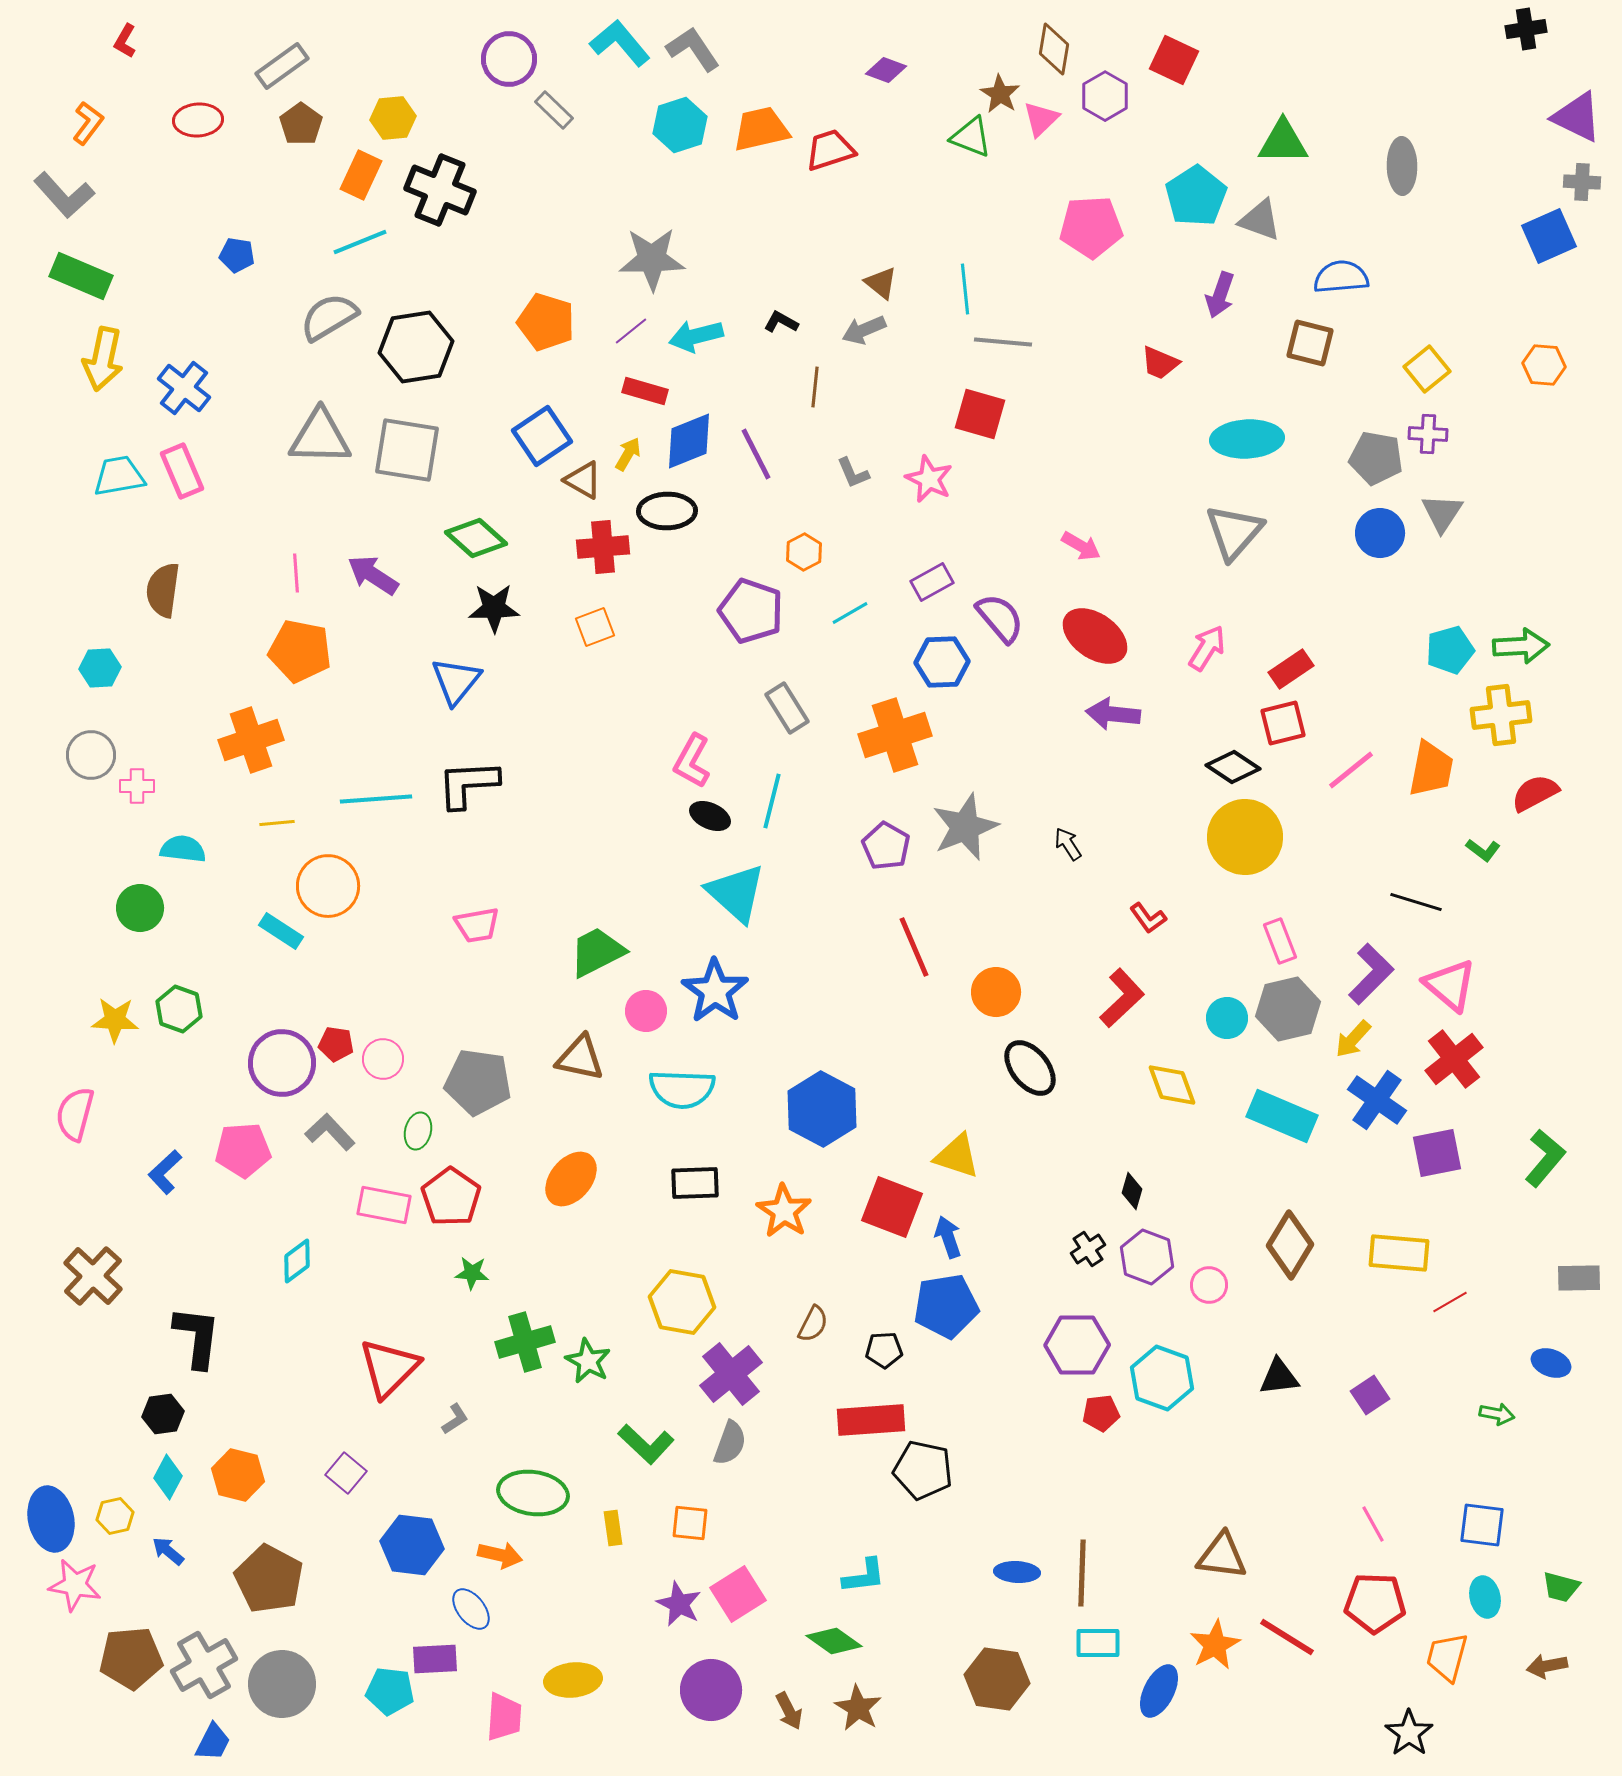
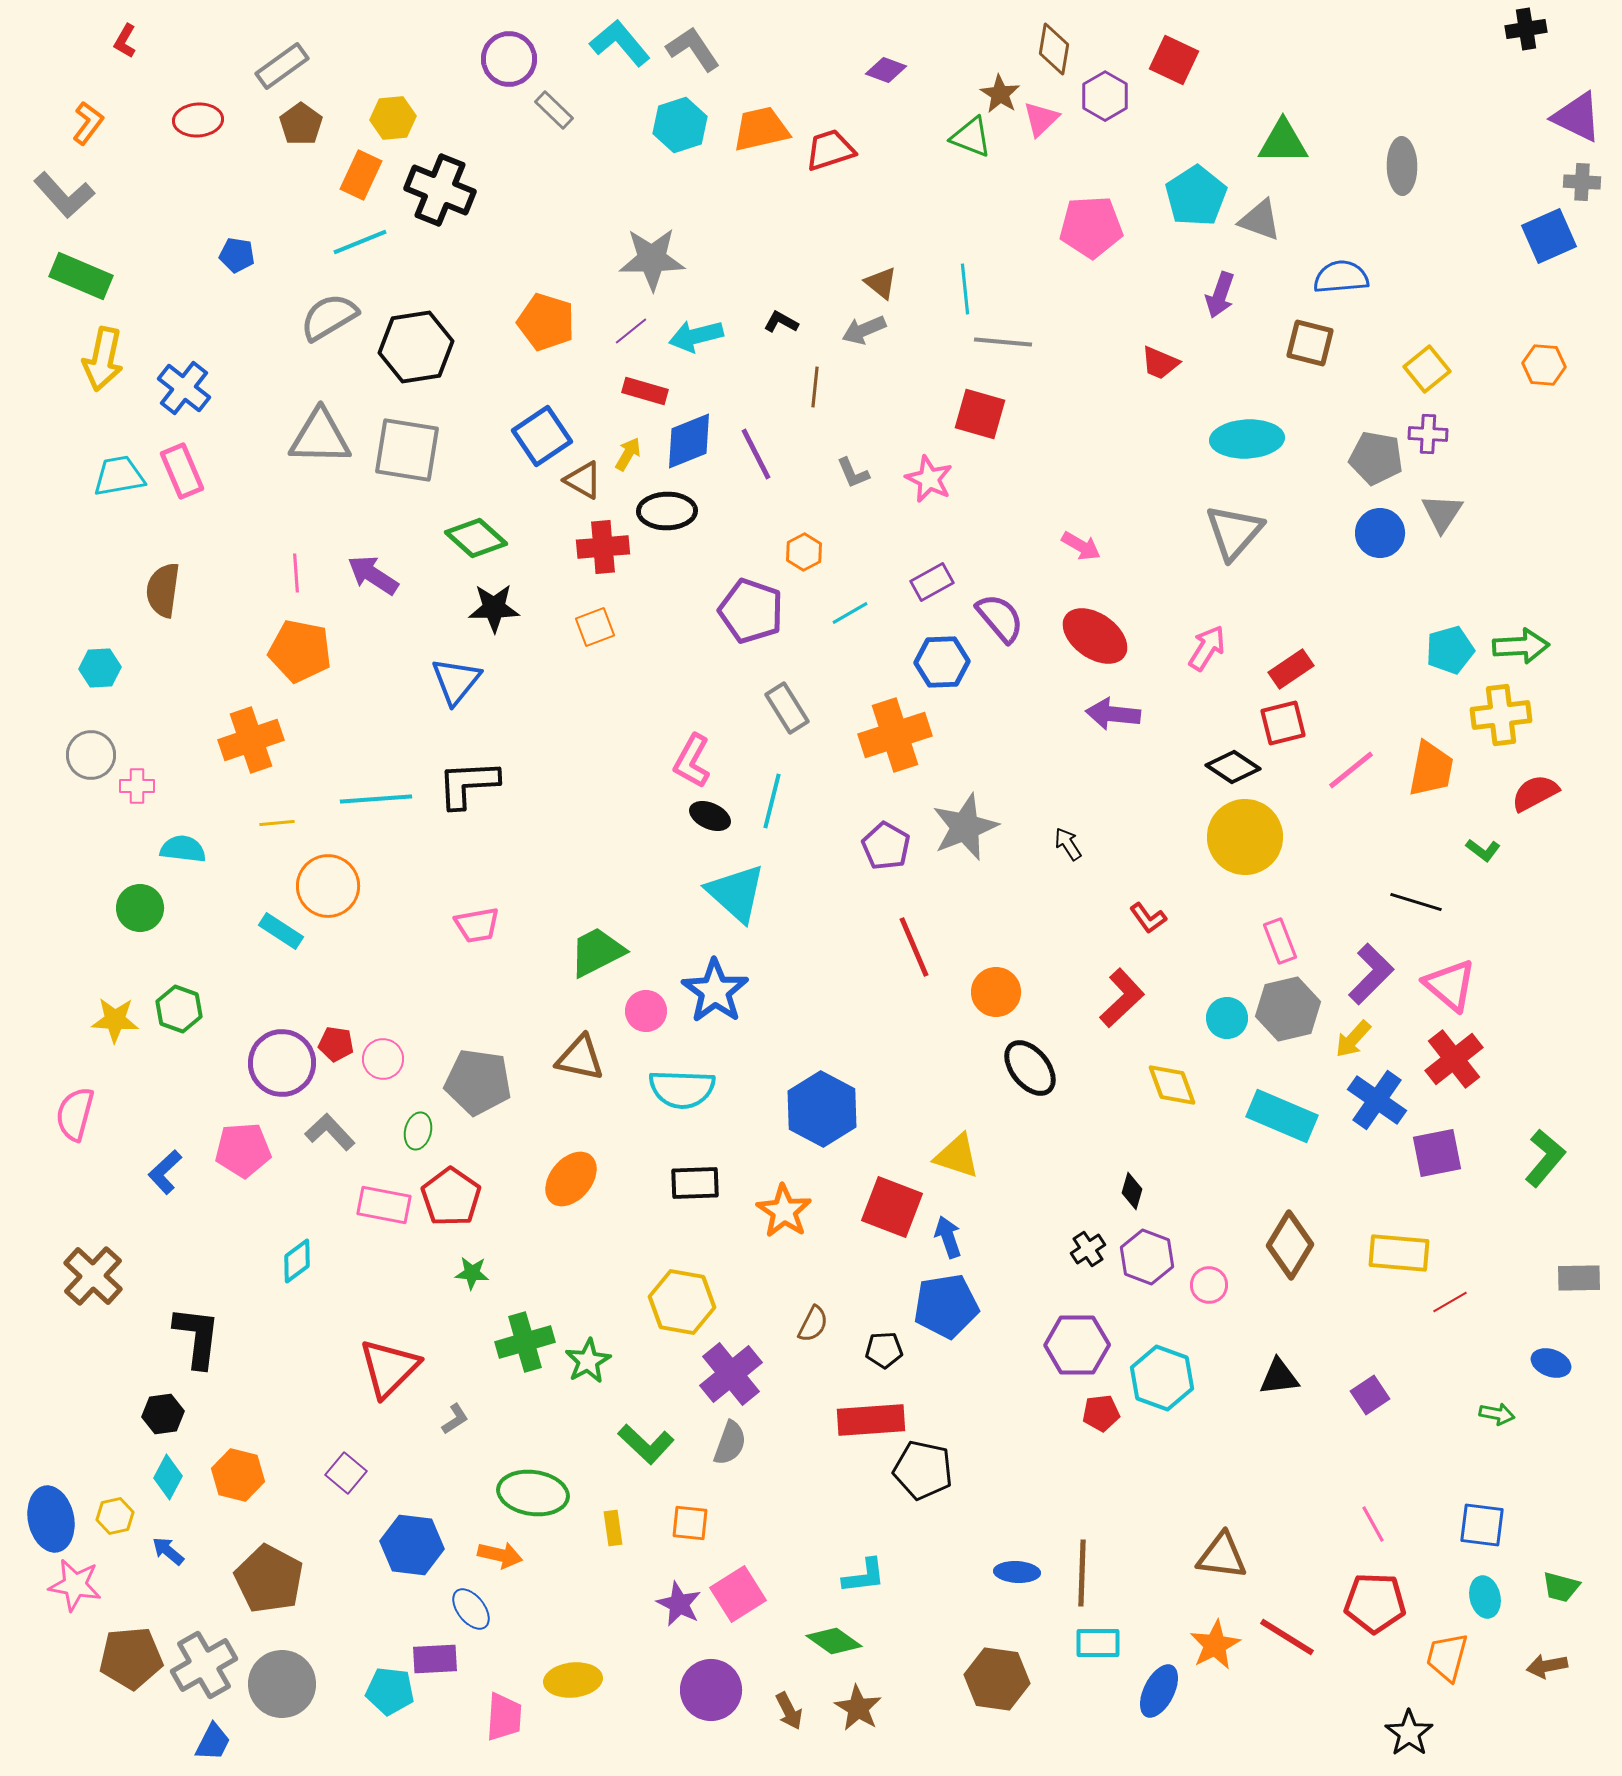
green star at (588, 1361): rotated 15 degrees clockwise
